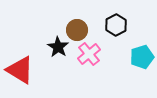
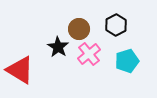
brown circle: moved 2 px right, 1 px up
cyan pentagon: moved 15 px left, 4 px down
